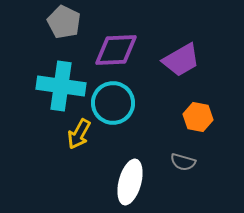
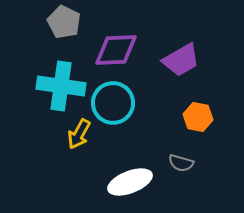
gray semicircle: moved 2 px left, 1 px down
white ellipse: rotated 54 degrees clockwise
